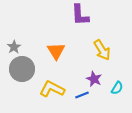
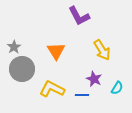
purple L-shape: moved 1 px left, 1 px down; rotated 25 degrees counterclockwise
blue line: rotated 24 degrees clockwise
